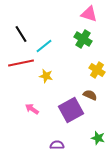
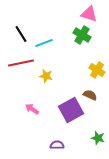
green cross: moved 1 px left, 4 px up
cyan line: moved 3 px up; rotated 18 degrees clockwise
